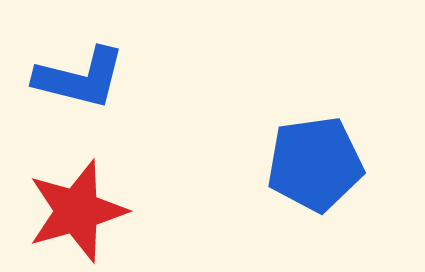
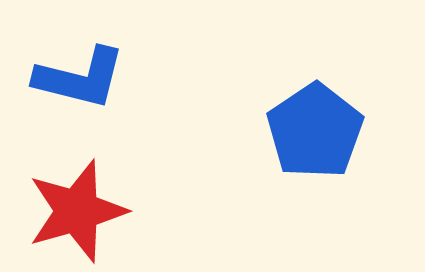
blue pentagon: moved 33 px up; rotated 26 degrees counterclockwise
